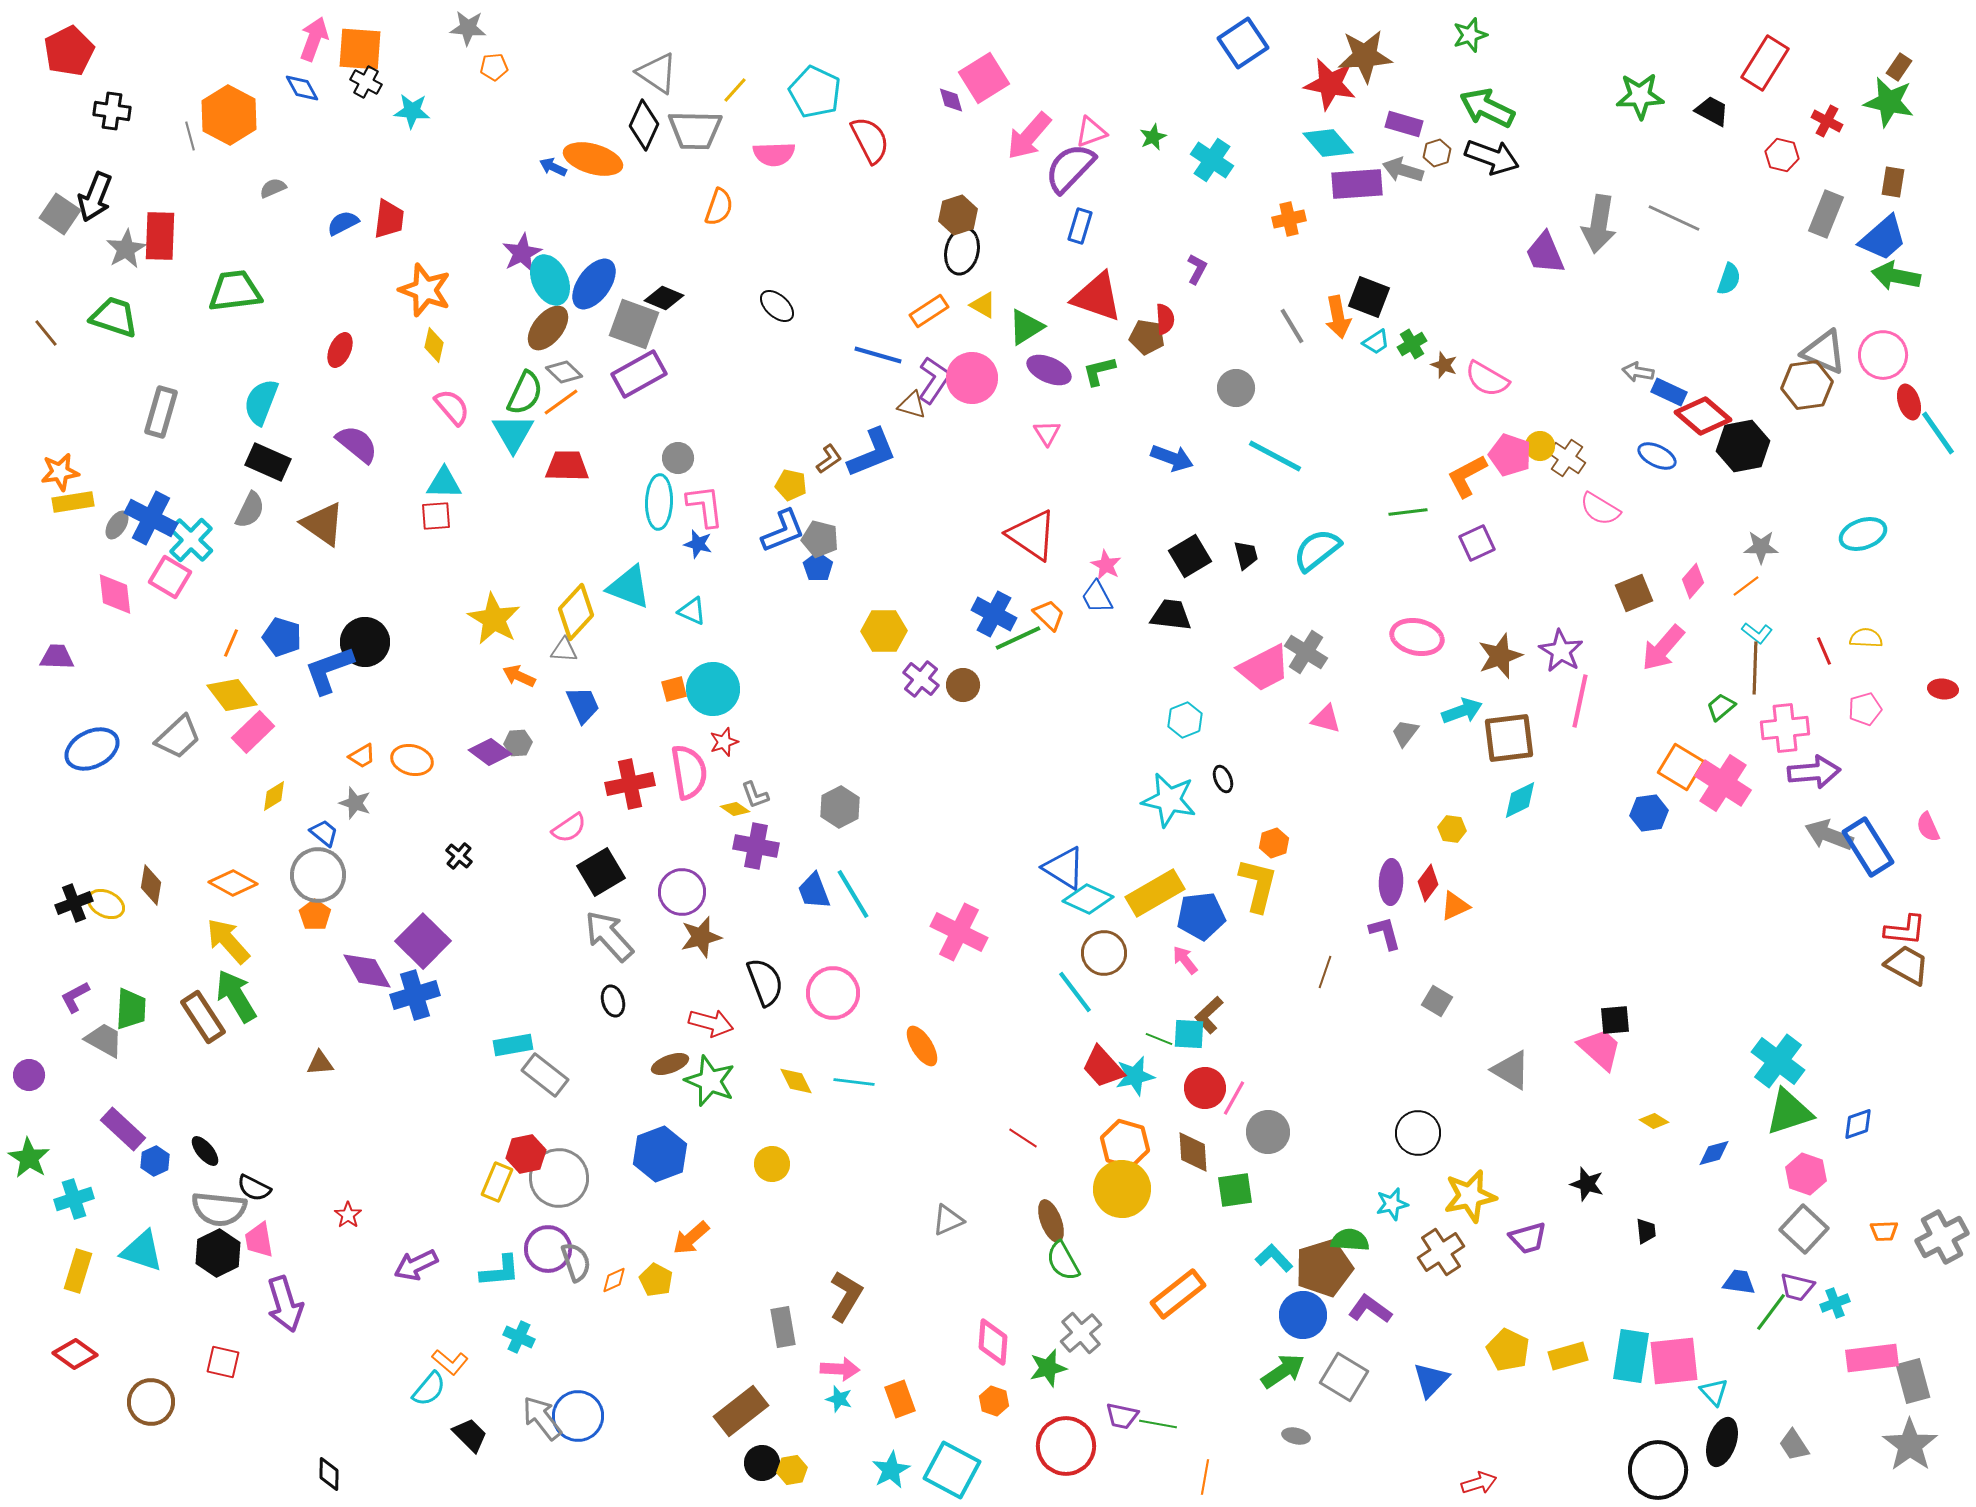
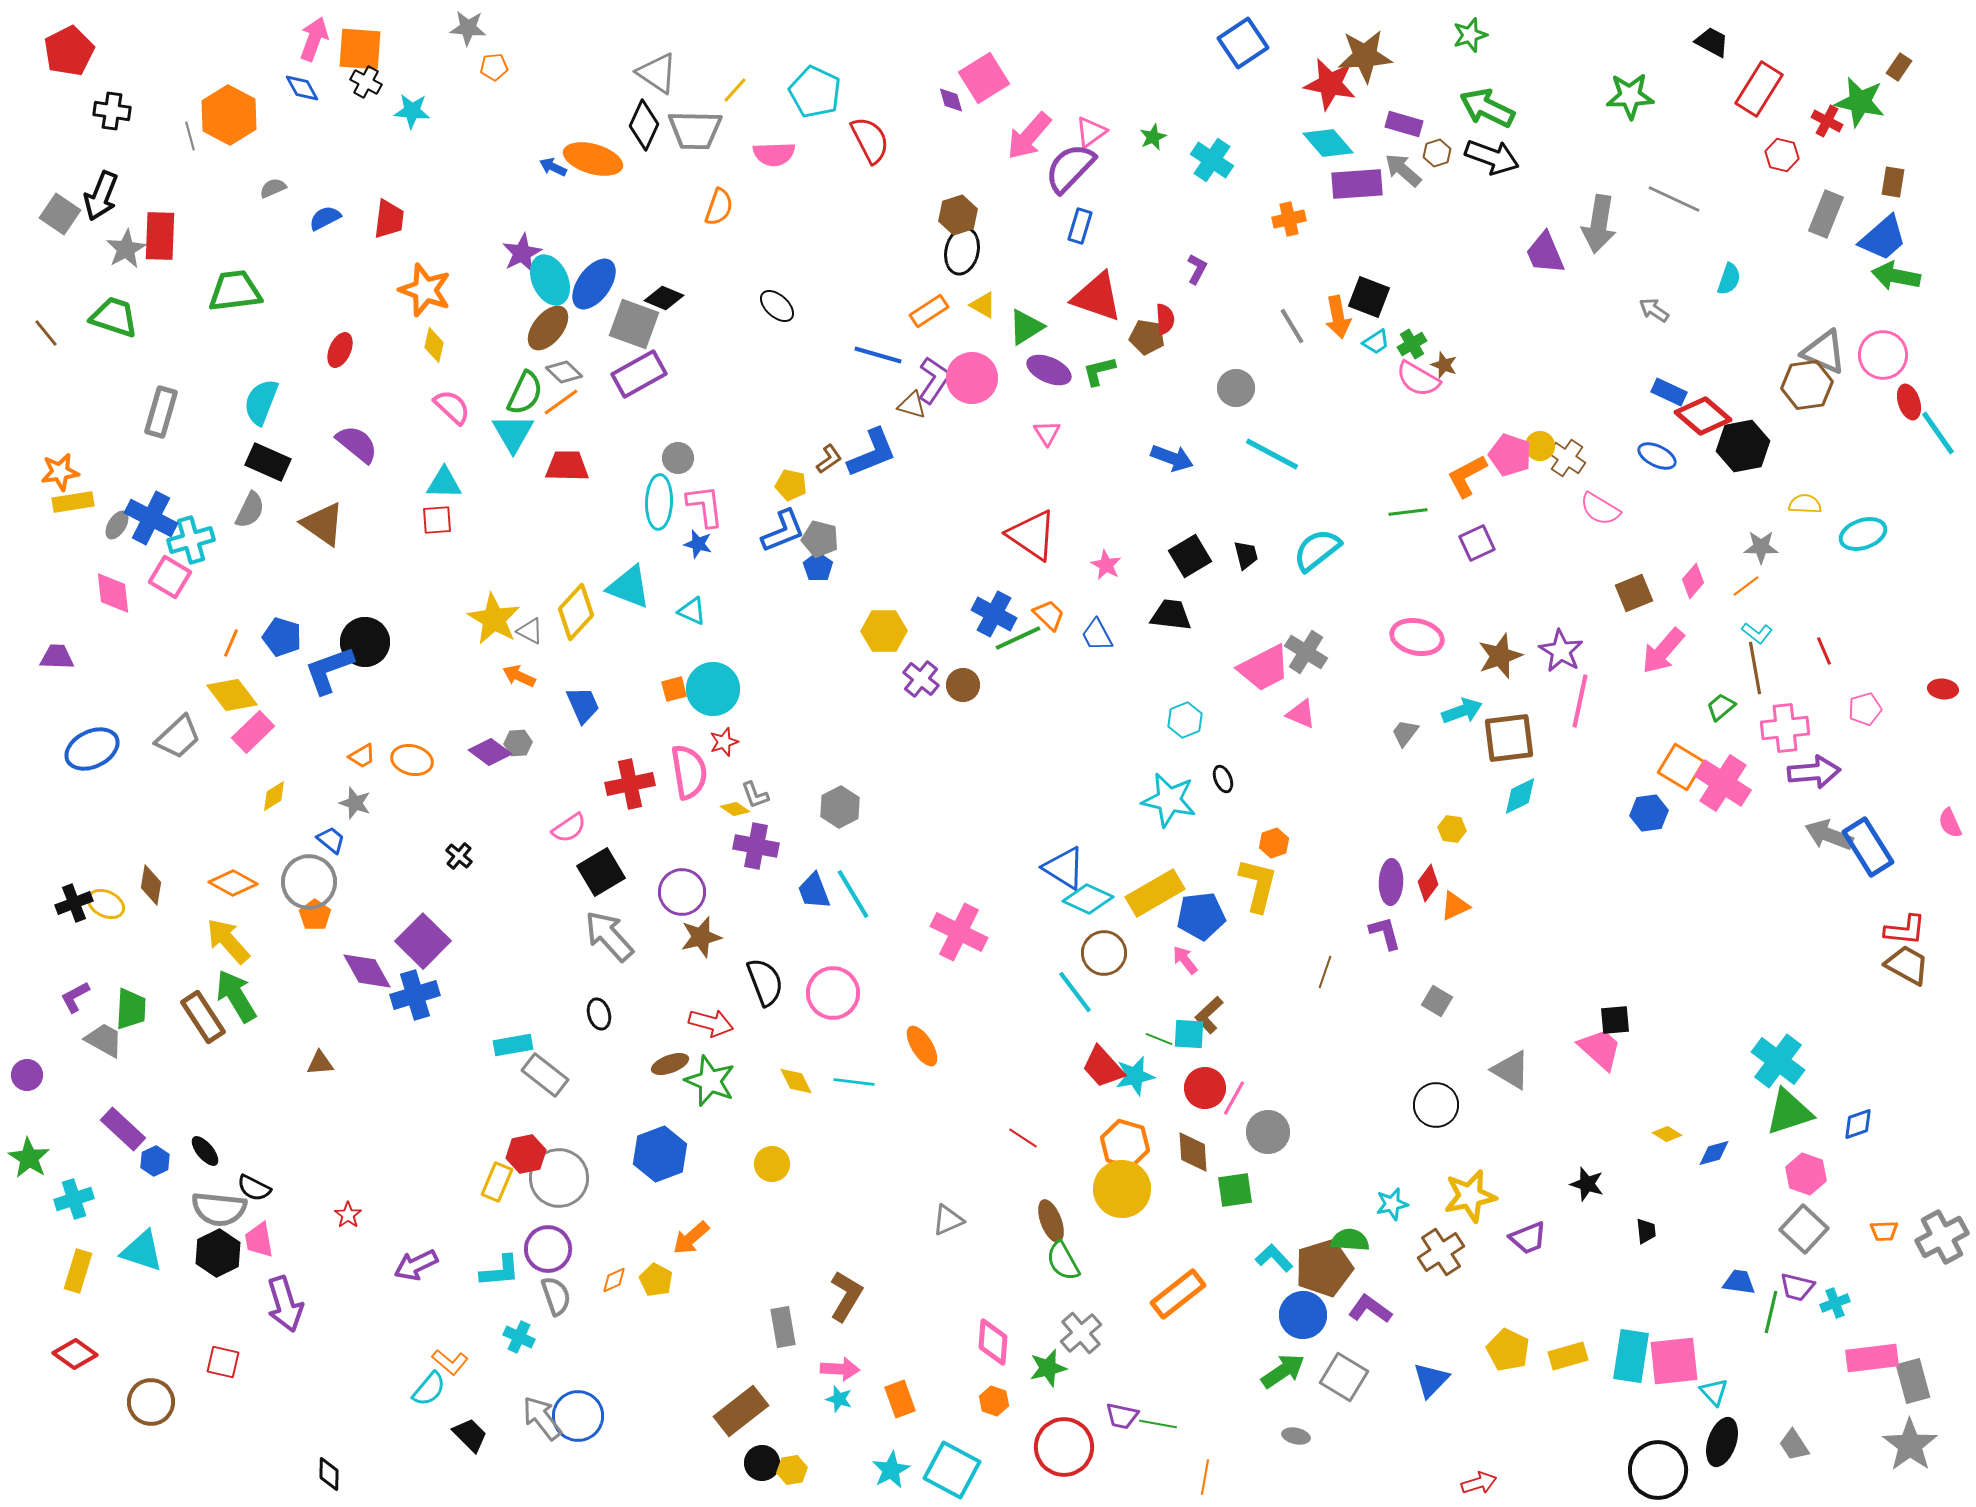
red rectangle at (1765, 63): moved 6 px left, 26 px down
green star at (1640, 96): moved 10 px left
green star at (1889, 102): moved 29 px left
black trapezoid at (1712, 111): moved 69 px up
pink triangle at (1091, 132): rotated 16 degrees counterclockwise
gray arrow at (1403, 170): rotated 24 degrees clockwise
black arrow at (95, 197): moved 6 px right, 1 px up
gray line at (1674, 218): moved 19 px up
blue semicircle at (343, 223): moved 18 px left, 5 px up
gray arrow at (1638, 372): moved 16 px right, 62 px up; rotated 24 degrees clockwise
pink semicircle at (1487, 379): moved 69 px left
pink semicircle at (452, 407): rotated 6 degrees counterclockwise
cyan line at (1275, 456): moved 3 px left, 2 px up
red square at (436, 516): moved 1 px right, 4 px down
cyan cross at (191, 540): rotated 30 degrees clockwise
pink diamond at (115, 594): moved 2 px left, 1 px up
blue trapezoid at (1097, 597): moved 38 px down
yellow semicircle at (1866, 638): moved 61 px left, 134 px up
pink arrow at (1663, 648): moved 3 px down
gray triangle at (564, 650): moved 34 px left, 19 px up; rotated 24 degrees clockwise
brown line at (1755, 668): rotated 12 degrees counterclockwise
pink triangle at (1326, 719): moved 25 px left, 5 px up; rotated 8 degrees clockwise
cyan diamond at (1520, 800): moved 4 px up
pink semicircle at (1928, 827): moved 22 px right, 4 px up
blue trapezoid at (324, 833): moved 7 px right, 7 px down
gray circle at (318, 875): moved 9 px left, 7 px down
black ellipse at (613, 1001): moved 14 px left, 13 px down
purple circle at (29, 1075): moved 2 px left
yellow diamond at (1654, 1121): moved 13 px right, 13 px down
black circle at (1418, 1133): moved 18 px right, 28 px up
purple trapezoid at (1528, 1238): rotated 6 degrees counterclockwise
gray semicircle at (576, 1262): moved 20 px left, 34 px down
green line at (1771, 1312): rotated 24 degrees counterclockwise
red circle at (1066, 1446): moved 2 px left, 1 px down
